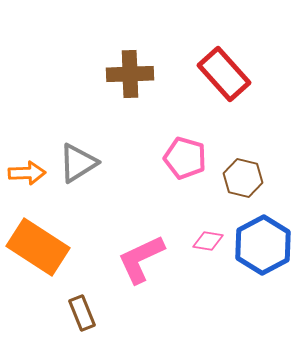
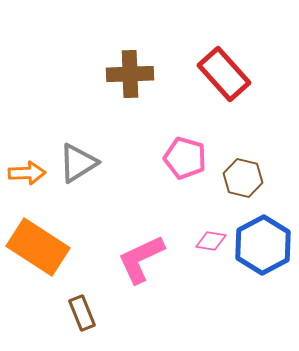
pink diamond: moved 3 px right
